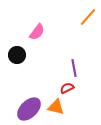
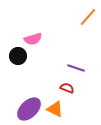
pink semicircle: moved 4 px left, 7 px down; rotated 36 degrees clockwise
black circle: moved 1 px right, 1 px down
purple line: moved 2 px right; rotated 60 degrees counterclockwise
red semicircle: rotated 48 degrees clockwise
orange triangle: moved 1 px left, 2 px down; rotated 12 degrees clockwise
